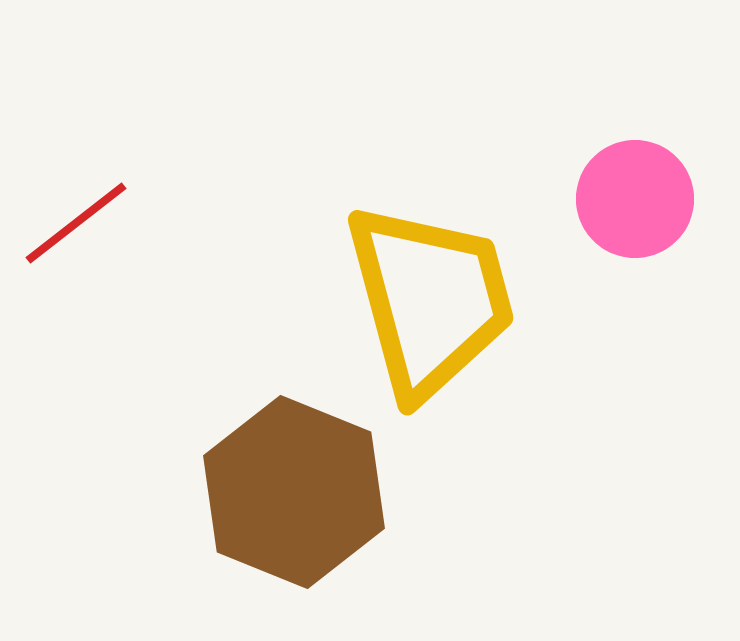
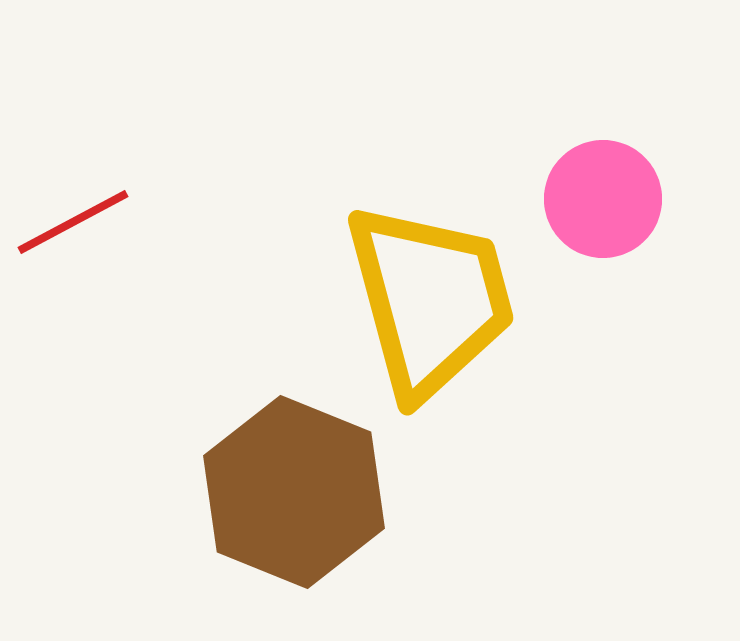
pink circle: moved 32 px left
red line: moved 3 px left, 1 px up; rotated 10 degrees clockwise
